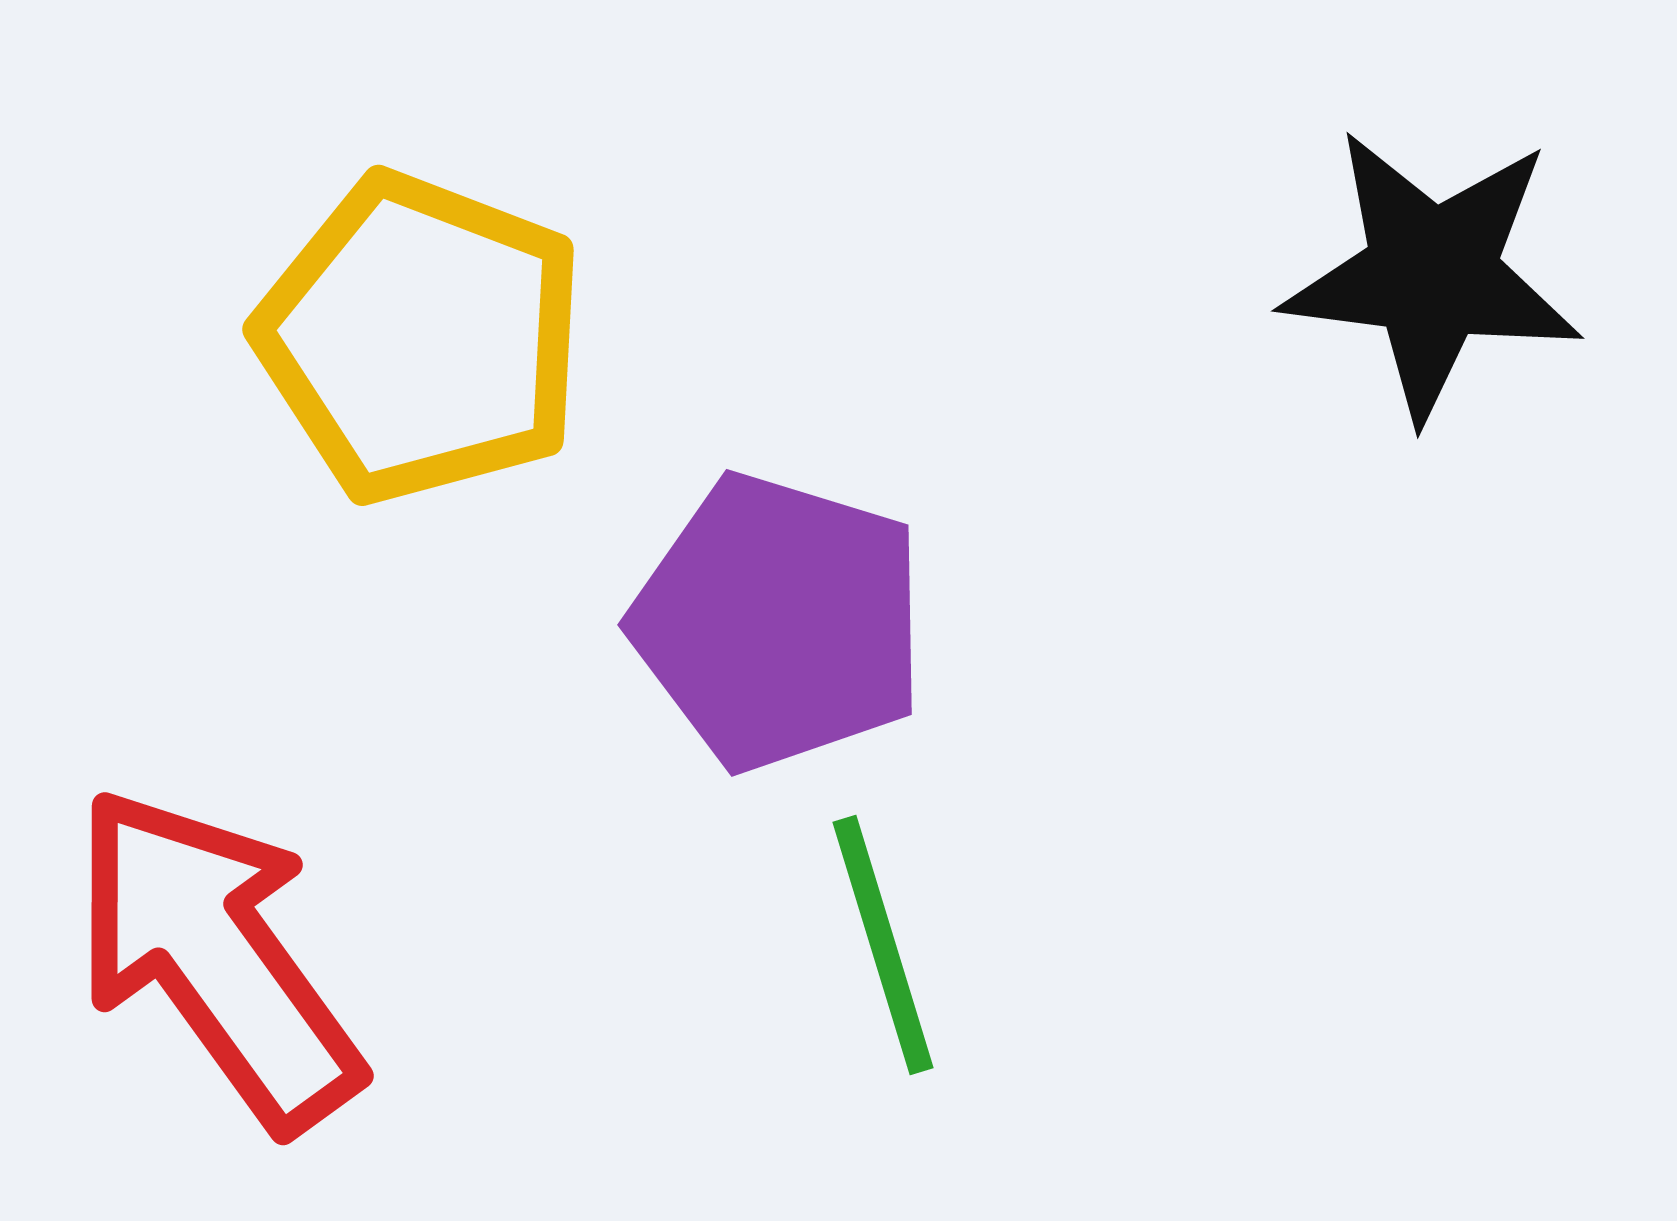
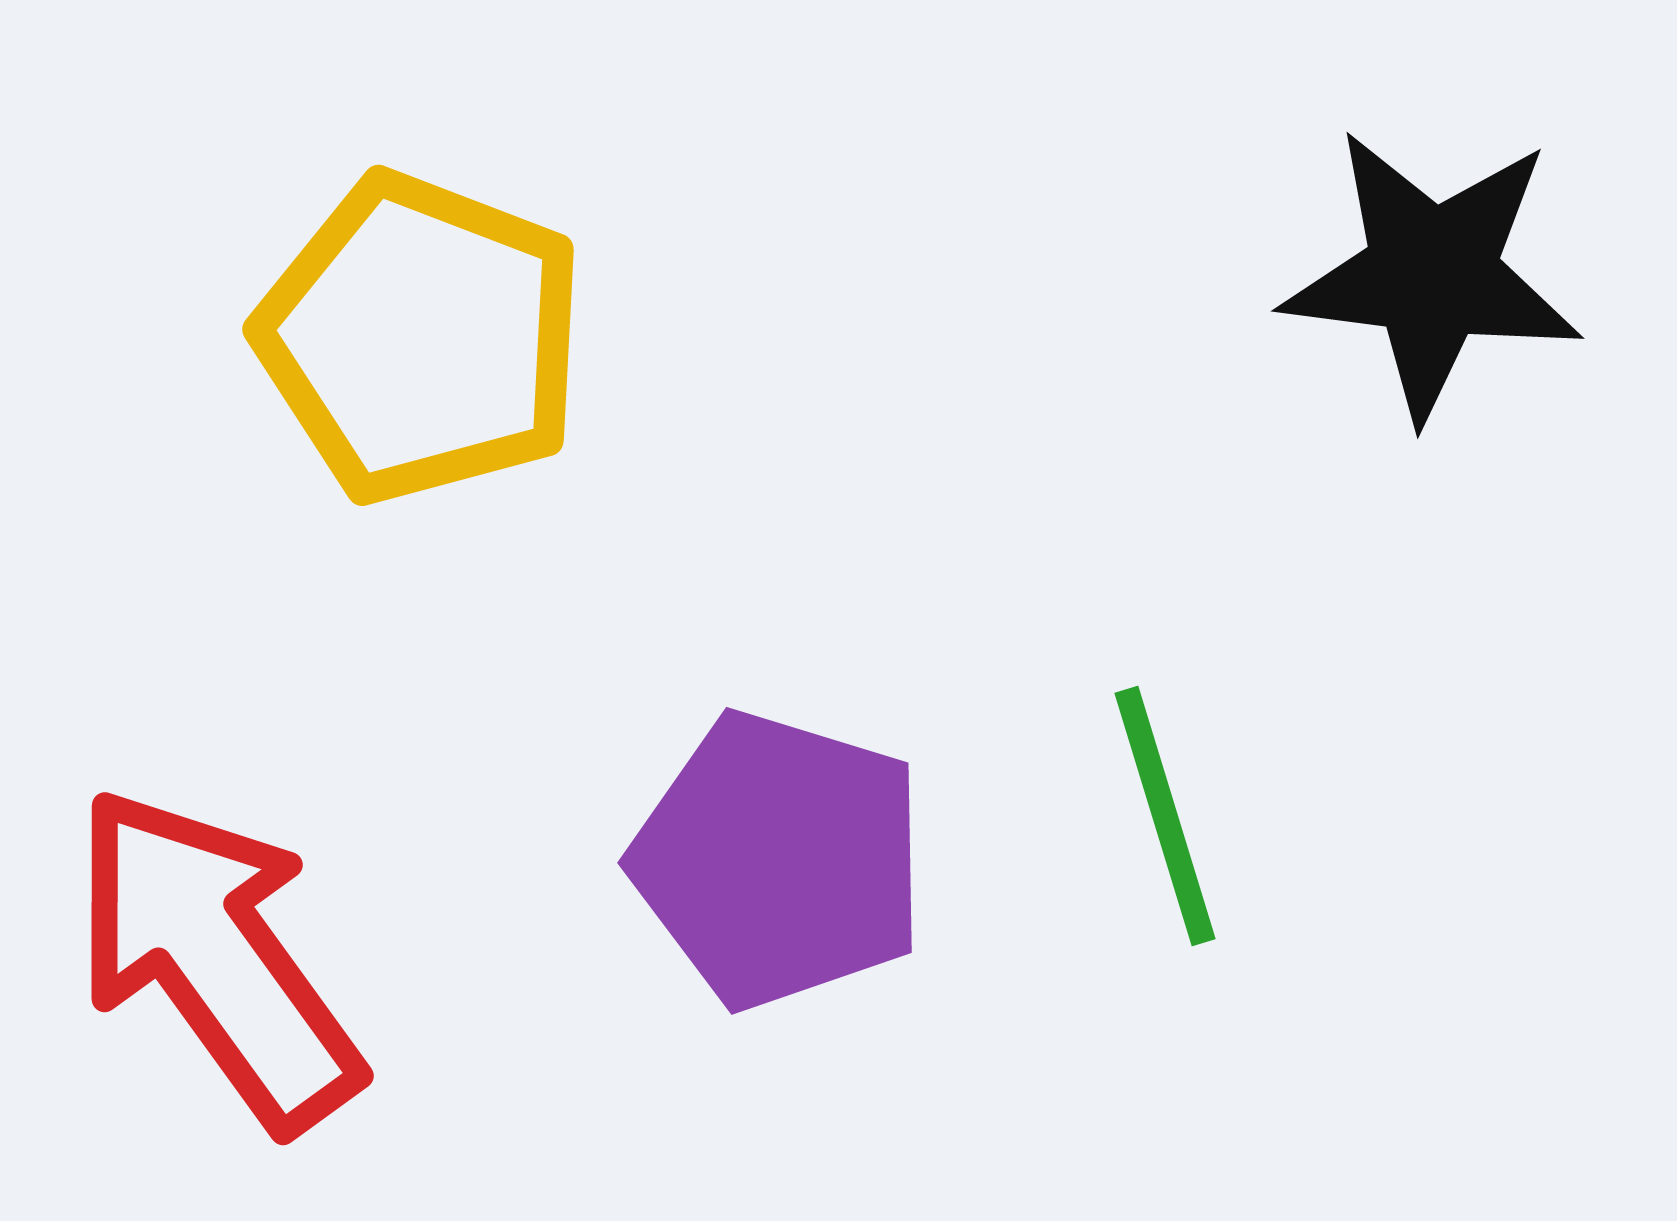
purple pentagon: moved 238 px down
green line: moved 282 px right, 129 px up
